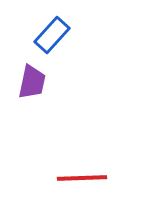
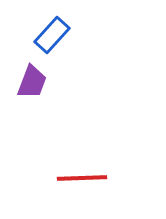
purple trapezoid: rotated 9 degrees clockwise
